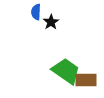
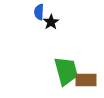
blue semicircle: moved 3 px right
green trapezoid: rotated 40 degrees clockwise
